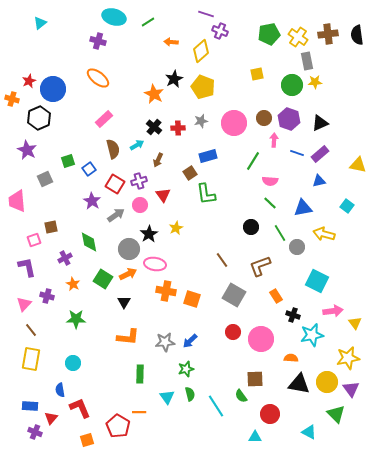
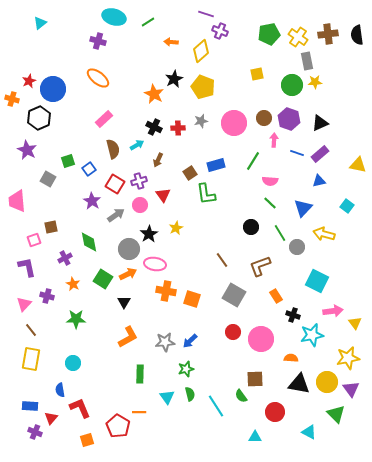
black cross at (154, 127): rotated 14 degrees counterclockwise
blue rectangle at (208, 156): moved 8 px right, 9 px down
gray square at (45, 179): moved 3 px right; rotated 35 degrees counterclockwise
blue triangle at (303, 208): rotated 36 degrees counterclockwise
orange L-shape at (128, 337): rotated 35 degrees counterclockwise
red circle at (270, 414): moved 5 px right, 2 px up
